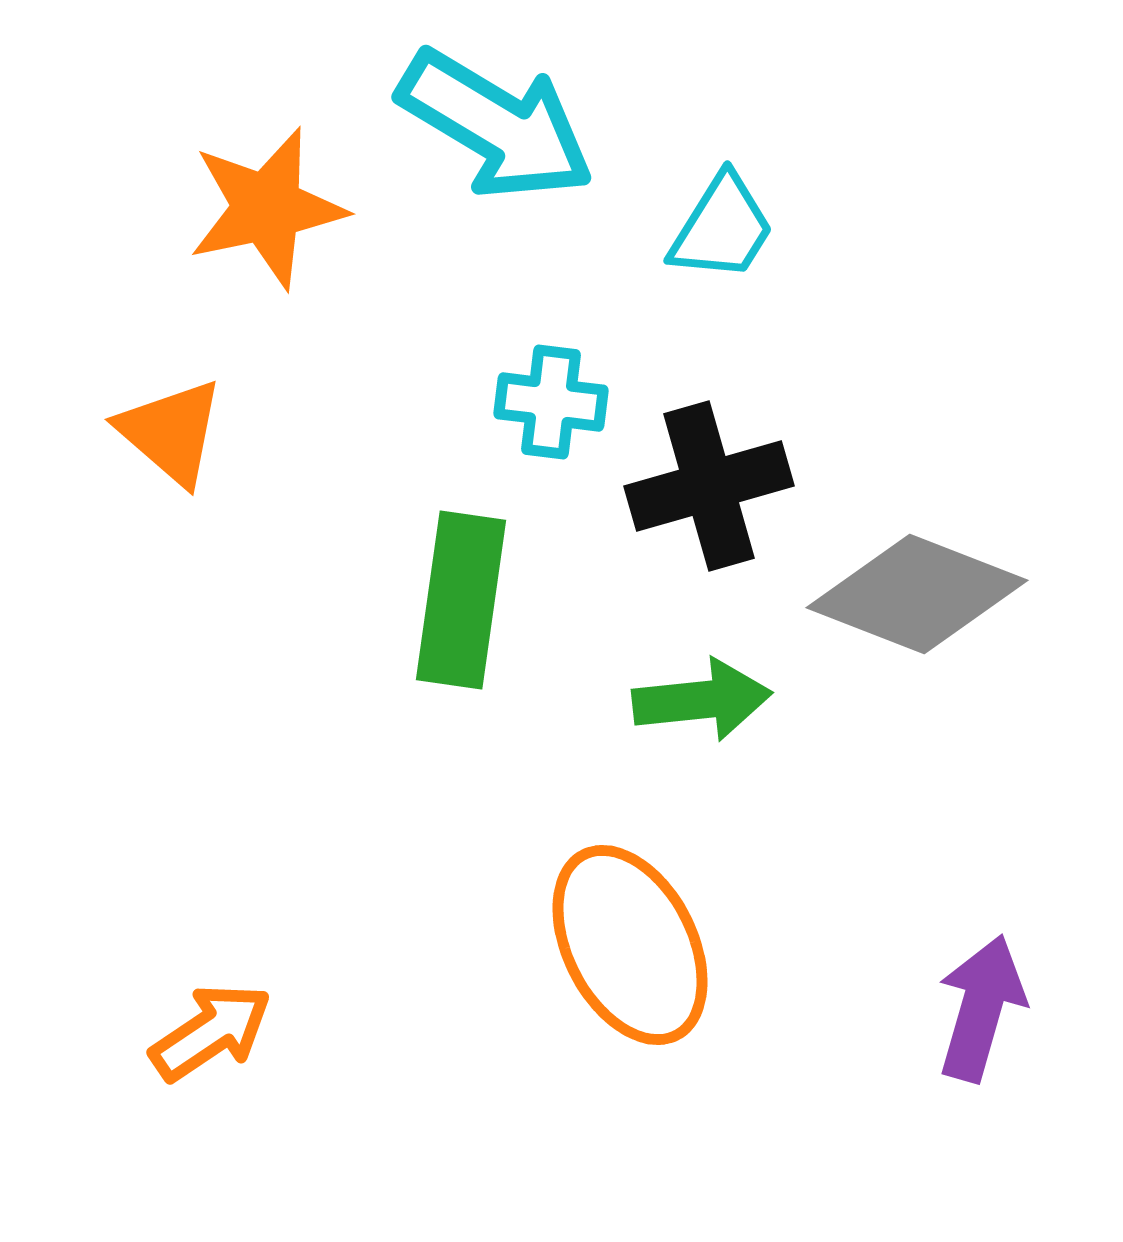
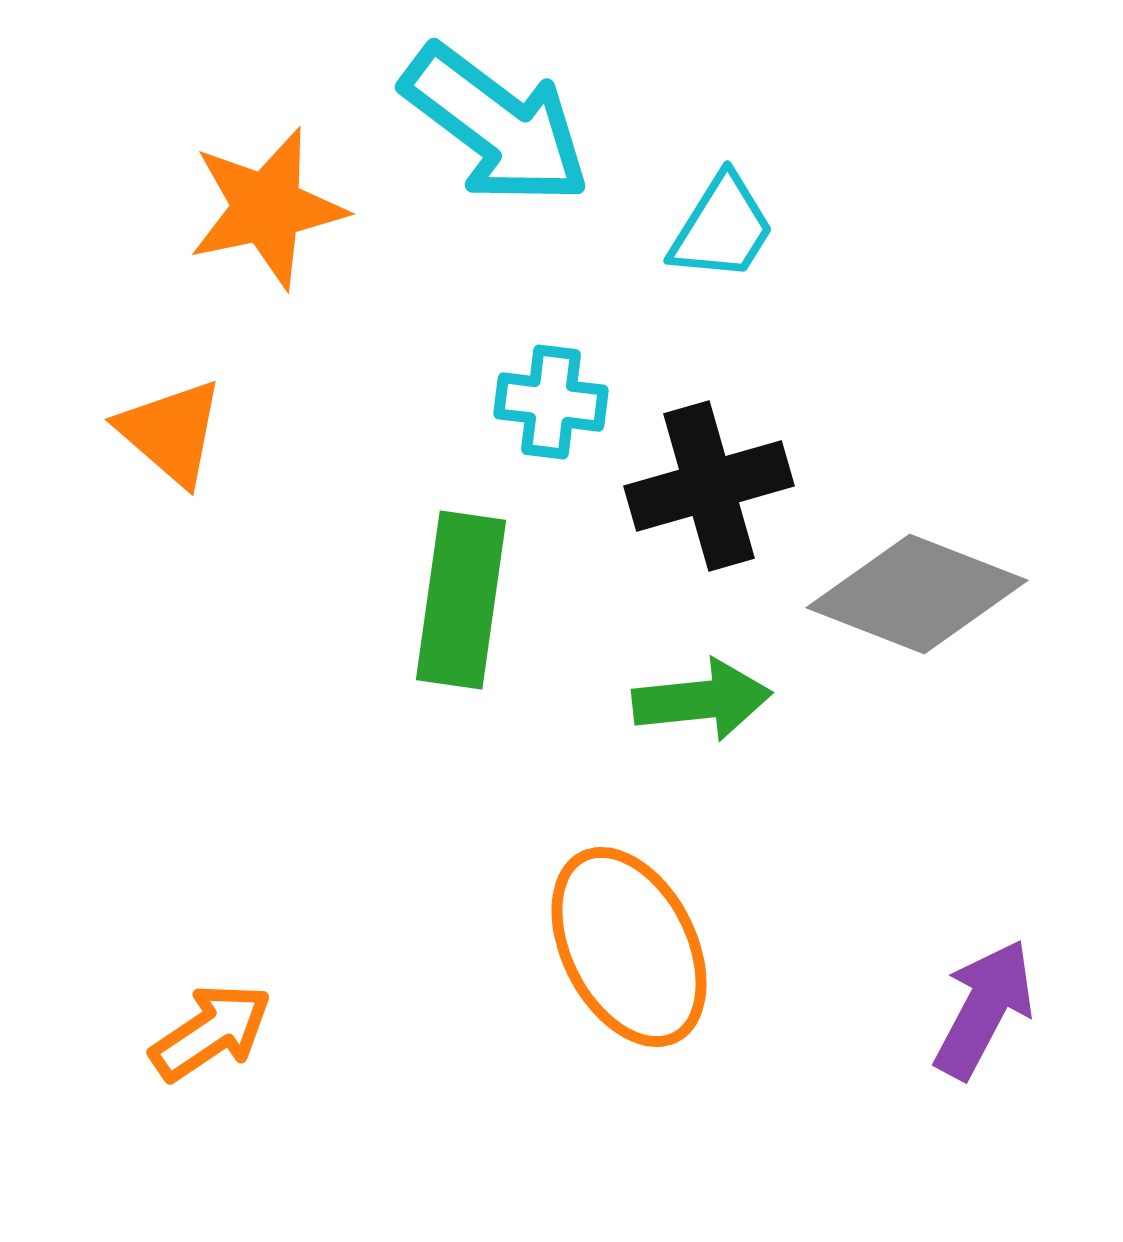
cyan arrow: rotated 6 degrees clockwise
orange ellipse: moved 1 px left, 2 px down
purple arrow: moved 3 px right, 1 px down; rotated 12 degrees clockwise
